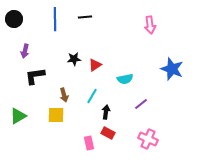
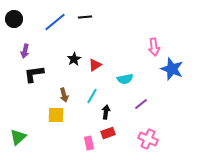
blue line: moved 3 px down; rotated 50 degrees clockwise
pink arrow: moved 4 px right, 22 px down
black star: rotated 24 degrees counterclockwise
black L-shape: moved 1 px left, 2 px up
green triangle: moved 21 px down; rotated 12 degrees counterclockwise
red rectangle: rotated 48 degrees counterclockwise
